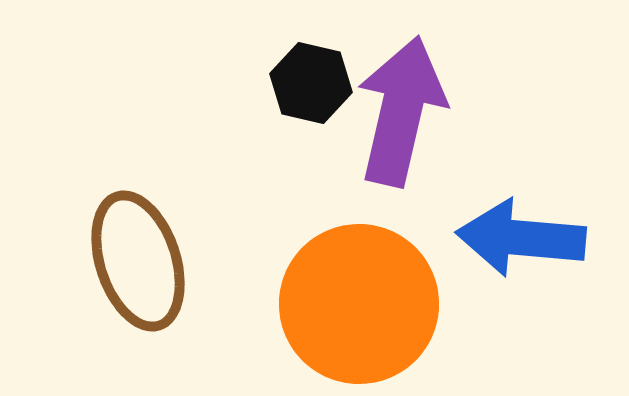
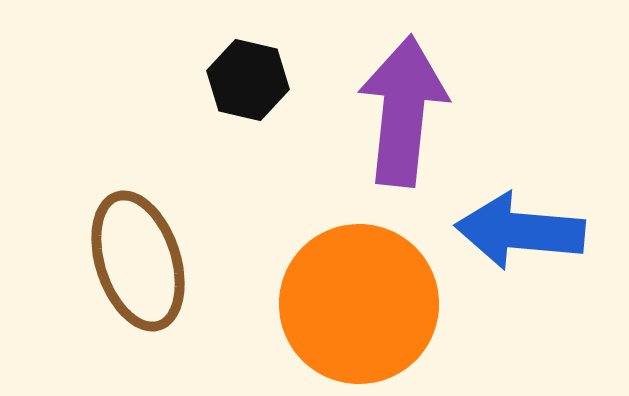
black hexagon: moved 63 px left, 3 px up
purple arrow: moved 2 px right; rotated 7 degrees counterclockwise
blue arrow: moved 1 px left, 7 px up
